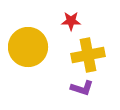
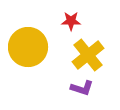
yellow cross: rotated 28 degrees counterclockwise
